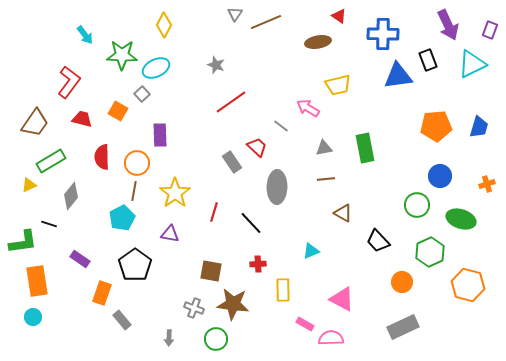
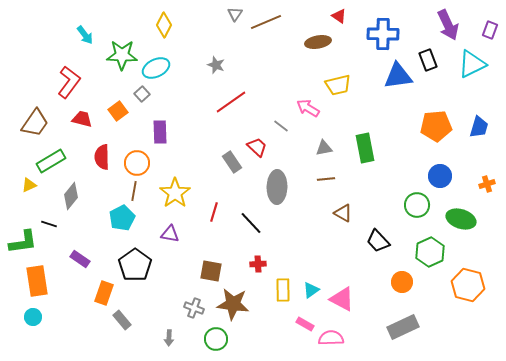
orange square at (118, 111): rotated 24 degrees clockwise
purple rectangle at (160, 135): moved 3 px up
cyan triangle at (311, 251): moved 39 px down; rotated 12 degrees counterclockwise
orange rectangle at (102, 293): moved 2 px right
